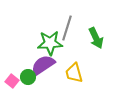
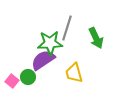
purple semicircle: moved 5 px up
